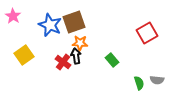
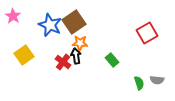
brown square: rotated 15 degrees counterclockwise
